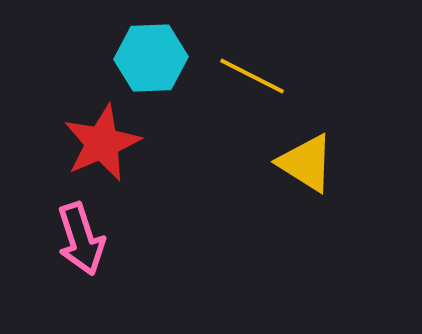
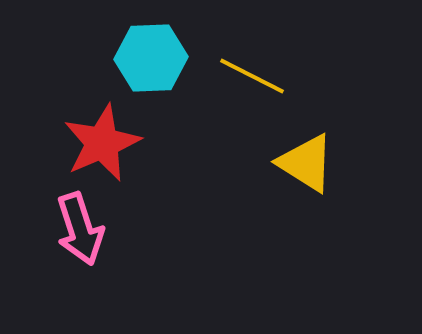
pink arrow: moved 1 px left, 10 px up
